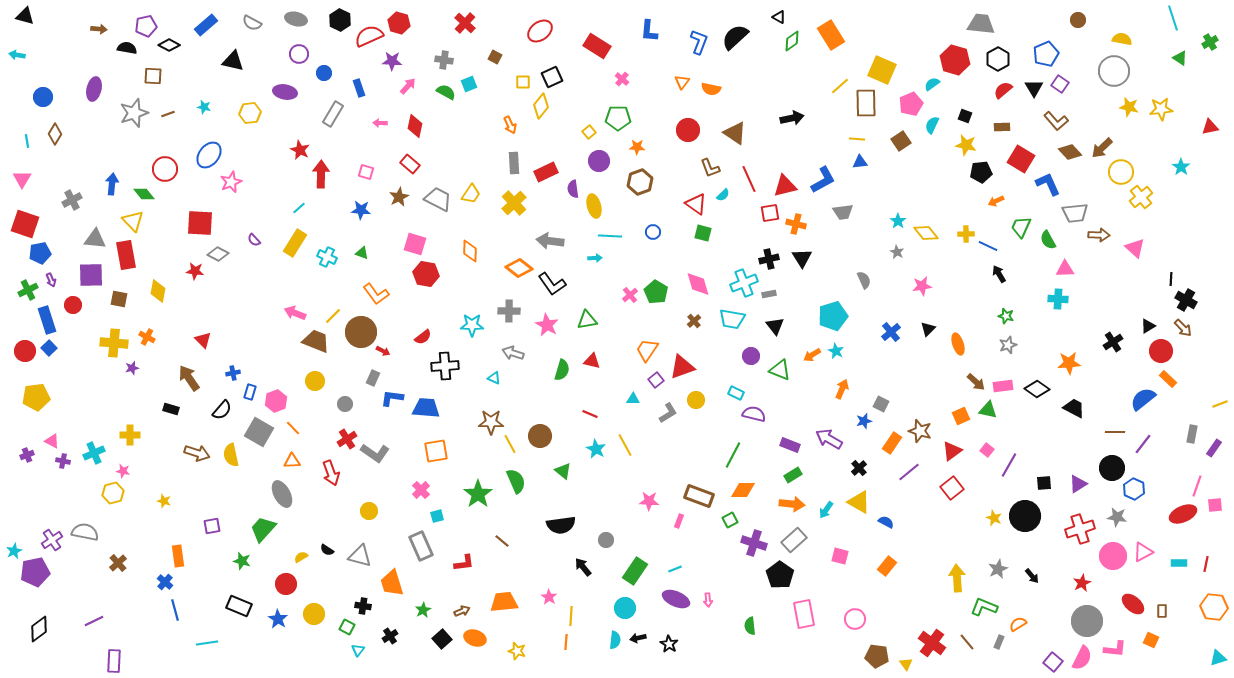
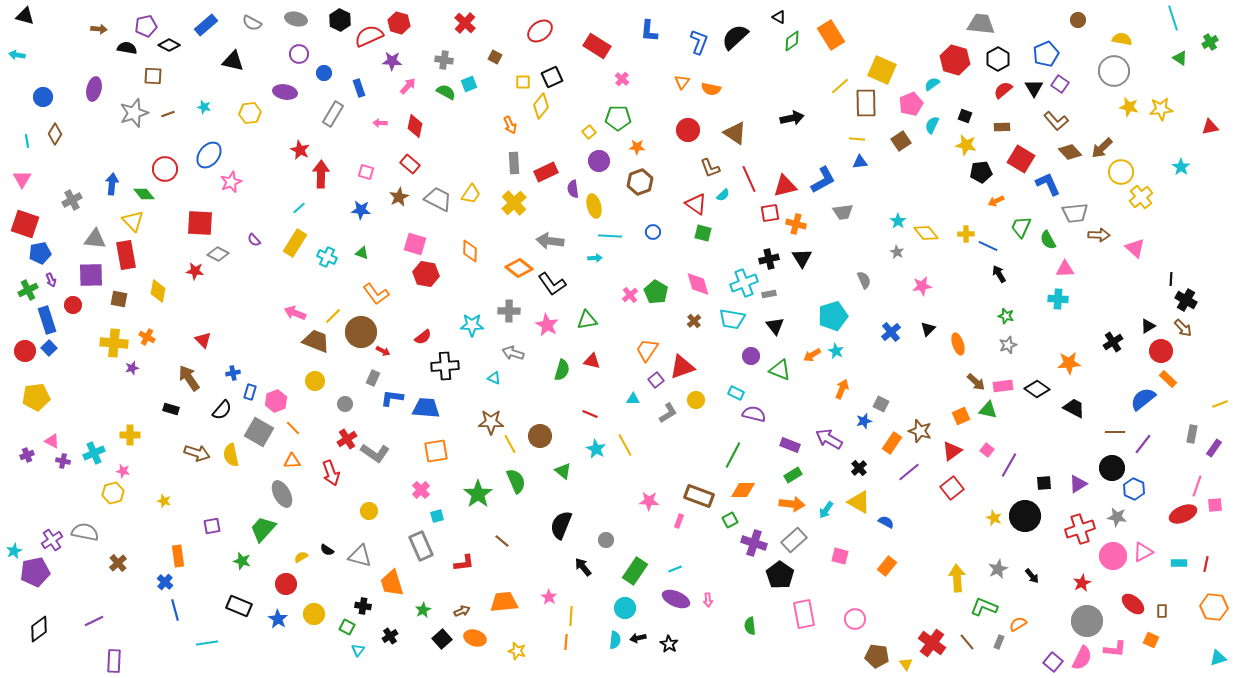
black semicircle at (561, 525): rotated 120 degrees clockwise
